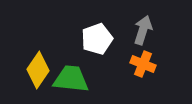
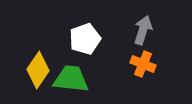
white pentagon: moved 12 px left
